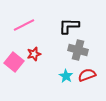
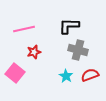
pink line: moved 4 px down; rotated 15 degrees clockwise
red star: moved 2 px up
pink square: moved 1 px right, 11 px down
red semicircle: moved 3 px right
